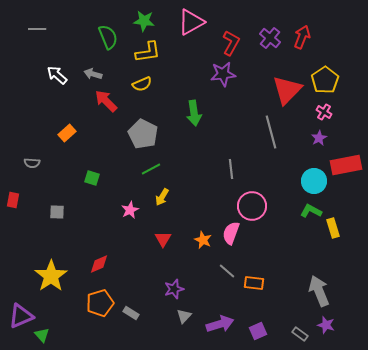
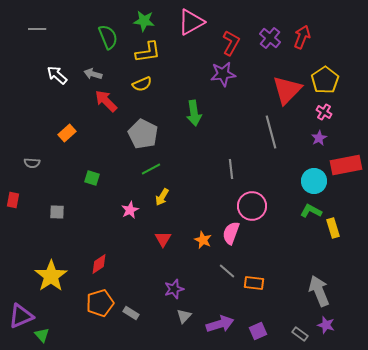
red diamond at (99, 264): rotated 10 degrees counterclockwise
